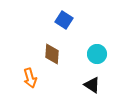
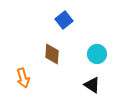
blue square: rotated 18 degrees clockwise
orange arrow: moved 7 px left
